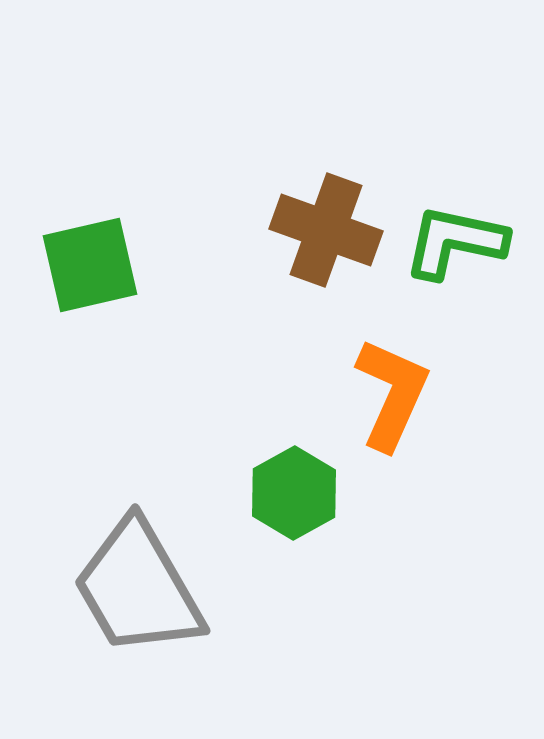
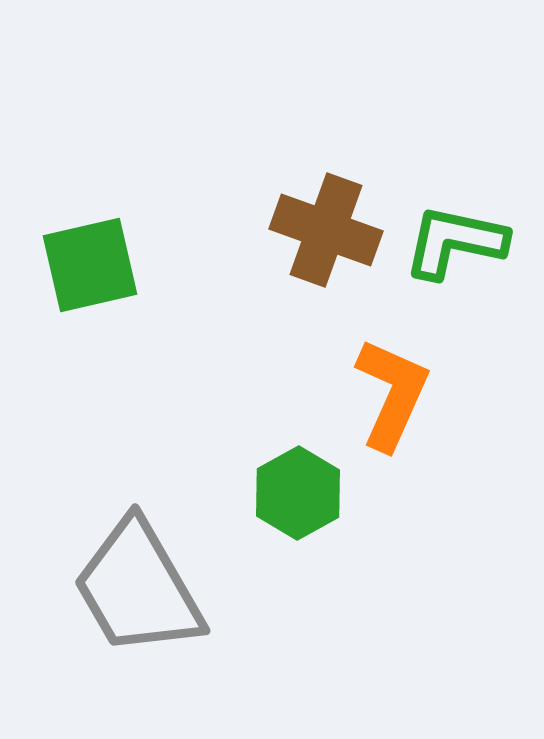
green hexagon: moved 4 px right
